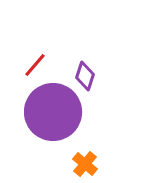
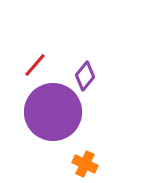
purple diamond: rotated 20 degrees clockwise
orange cross: rotated 15 degrees counterclockwise
